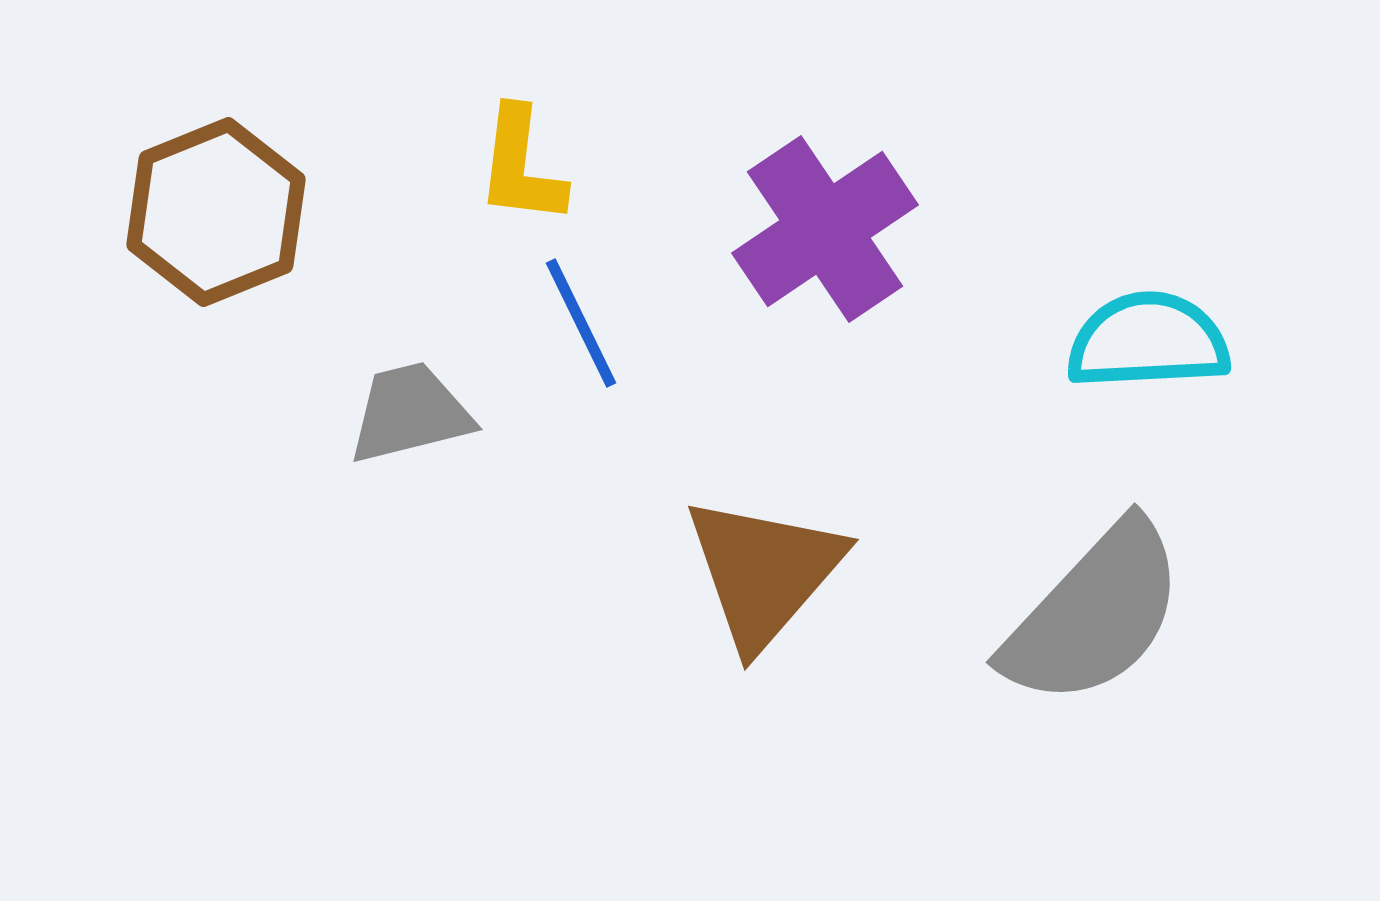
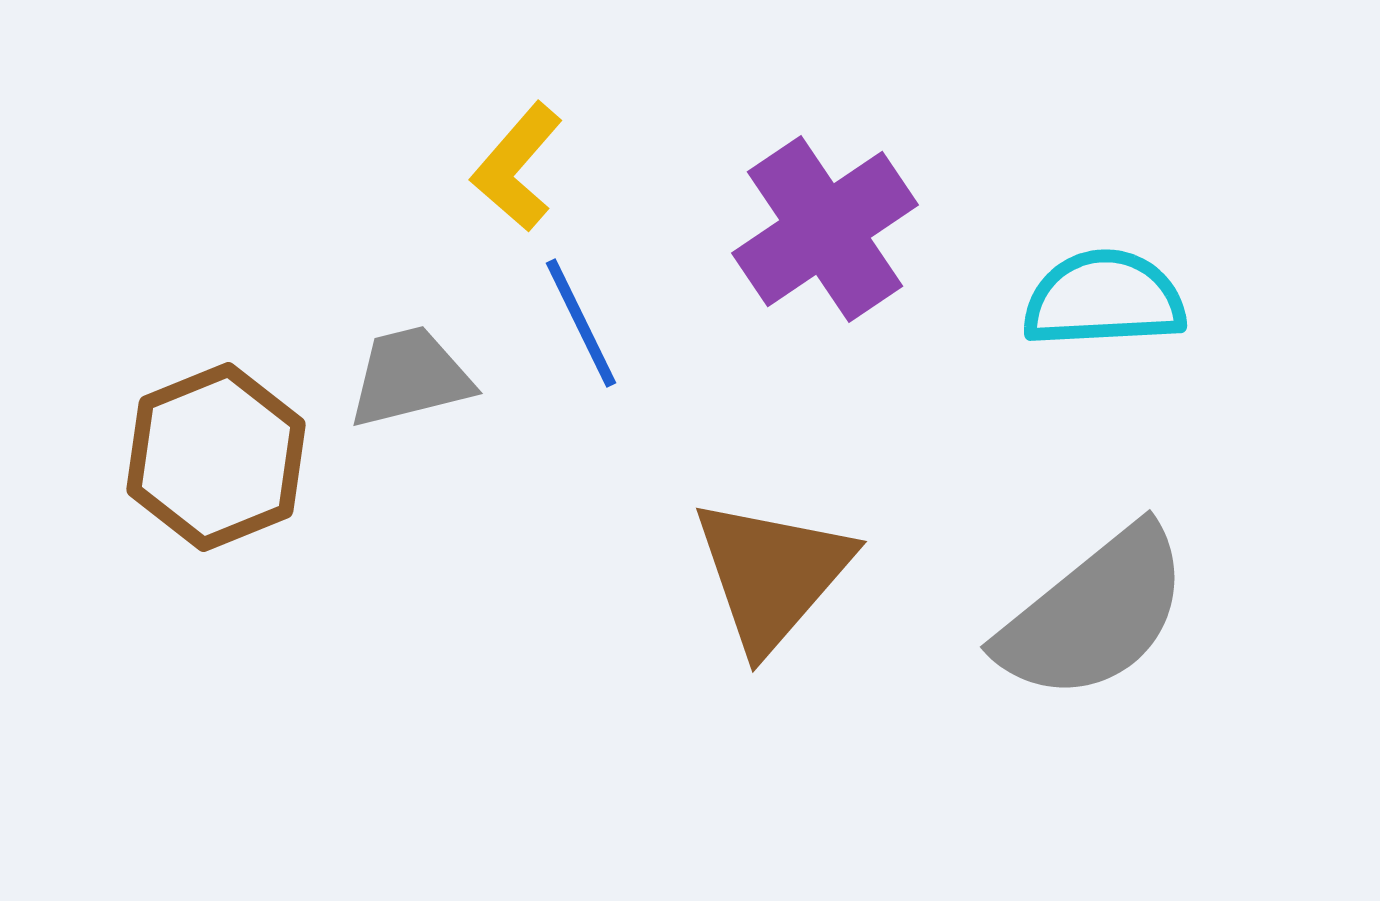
yellow L-shape: moved 4 px left, 1 px down; rotated 34 degrees clockwise
brown hexagon: moved 245 px down
cyan semicircle: moved 44 px left, 42 px up
gray trapezoid: moved 36 px up
brown triangle: moved 8 px right, 2 px down
gray semicircle: rotated 8 degrees clockwise
